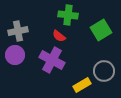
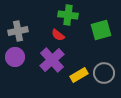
green square: rotated 15 degrees clockwise
red semicircle: moved 1 px left, 1 px up
purple circle: moved 2 px down
purple cross: rotated 20 degrees clockwise
gray circle: moved 2 px down
yellow rectangle: moved 3 px left, 10 px up
